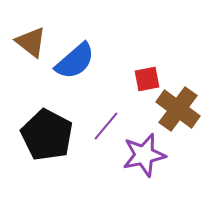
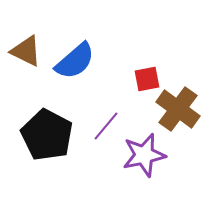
brown triangle: moved 5 px left, 9 px down; rotated 12 degrees counterclockwise
